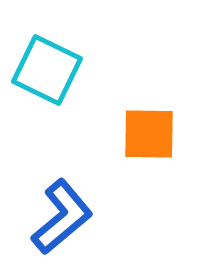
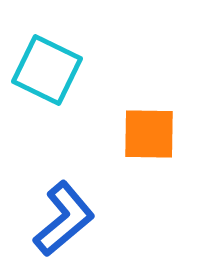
blue L-shape: moved 2 px right, 2 px down
